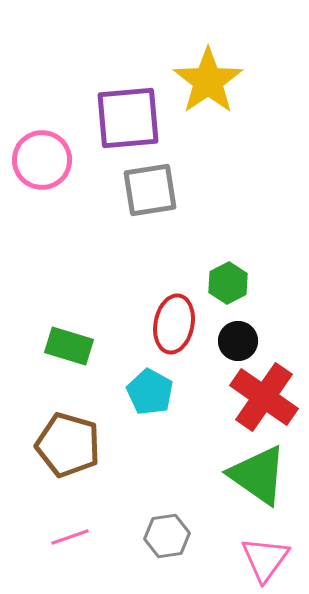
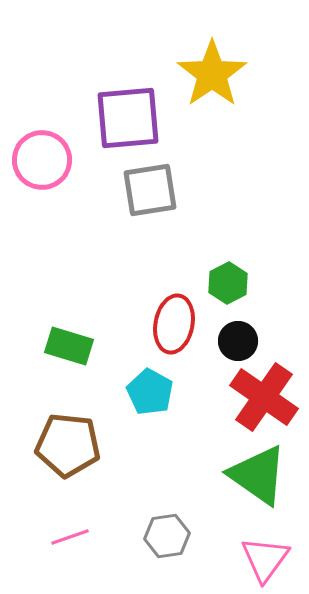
yellow star: moved 4 px right, 7 px up
brown pentagon: rotated 10 degrees counterclockwise
